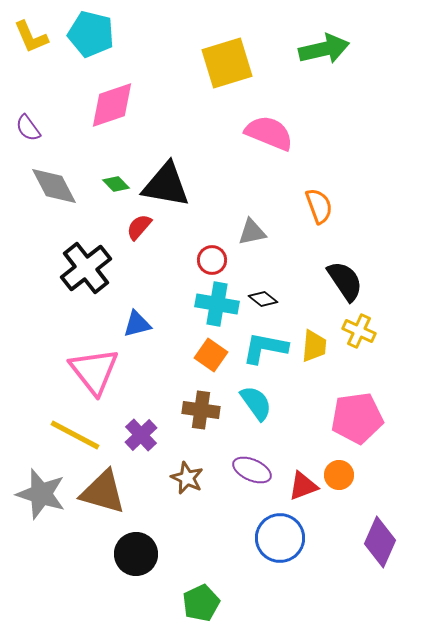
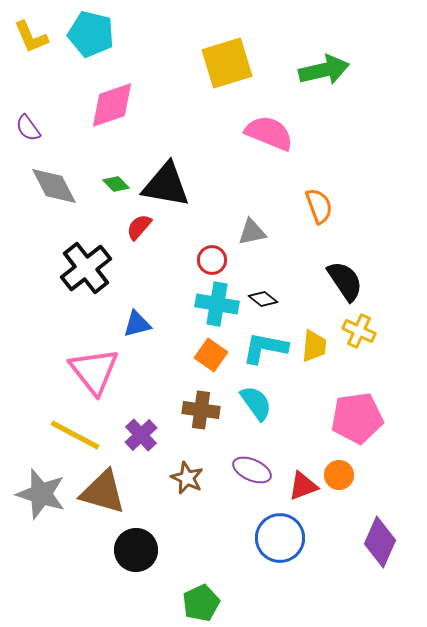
green arrow: moved 21 px down
black circle: moved 4 px up
